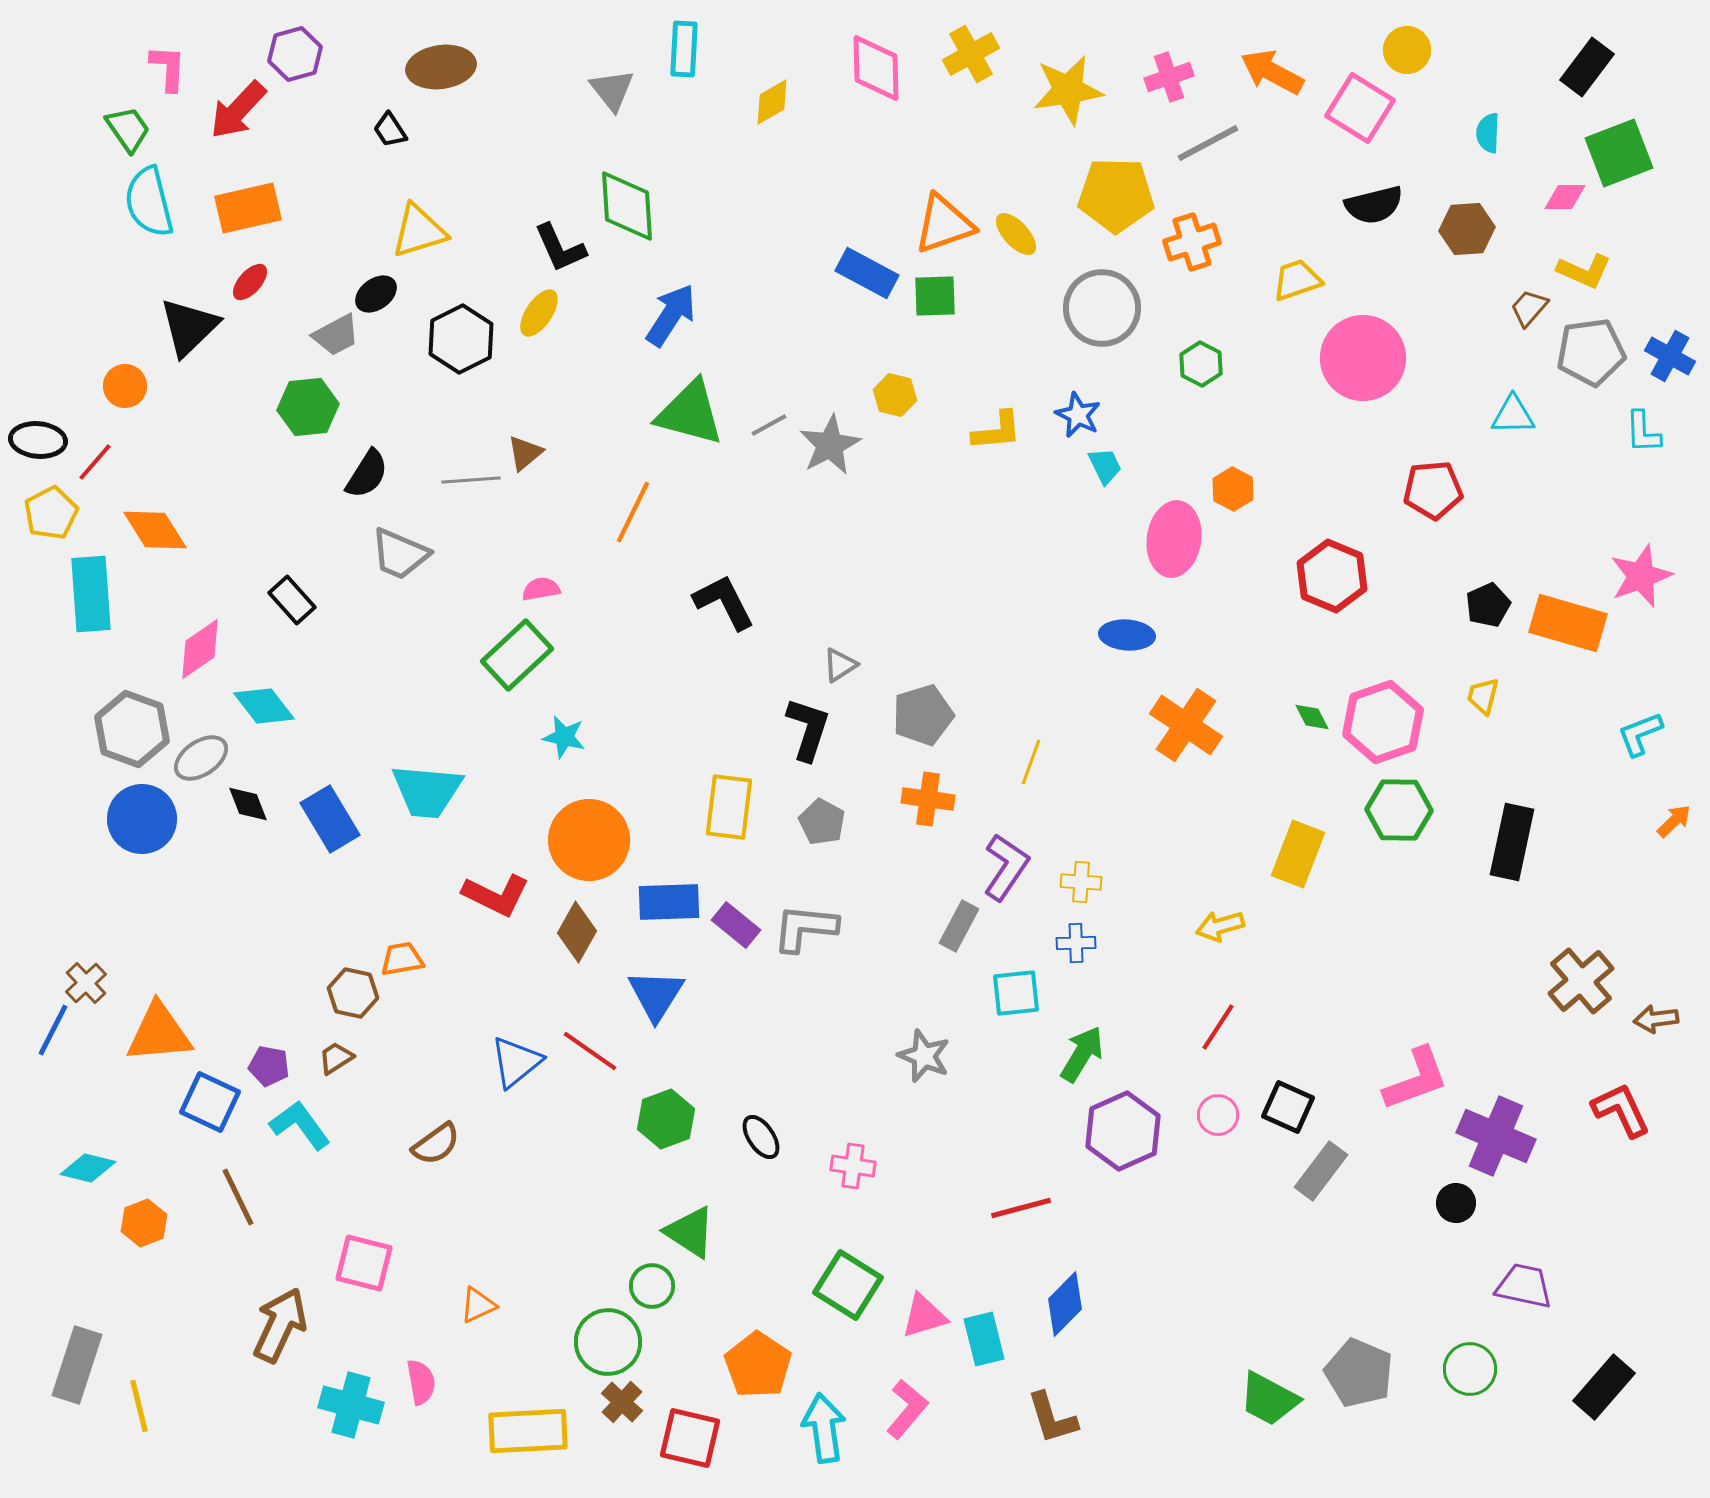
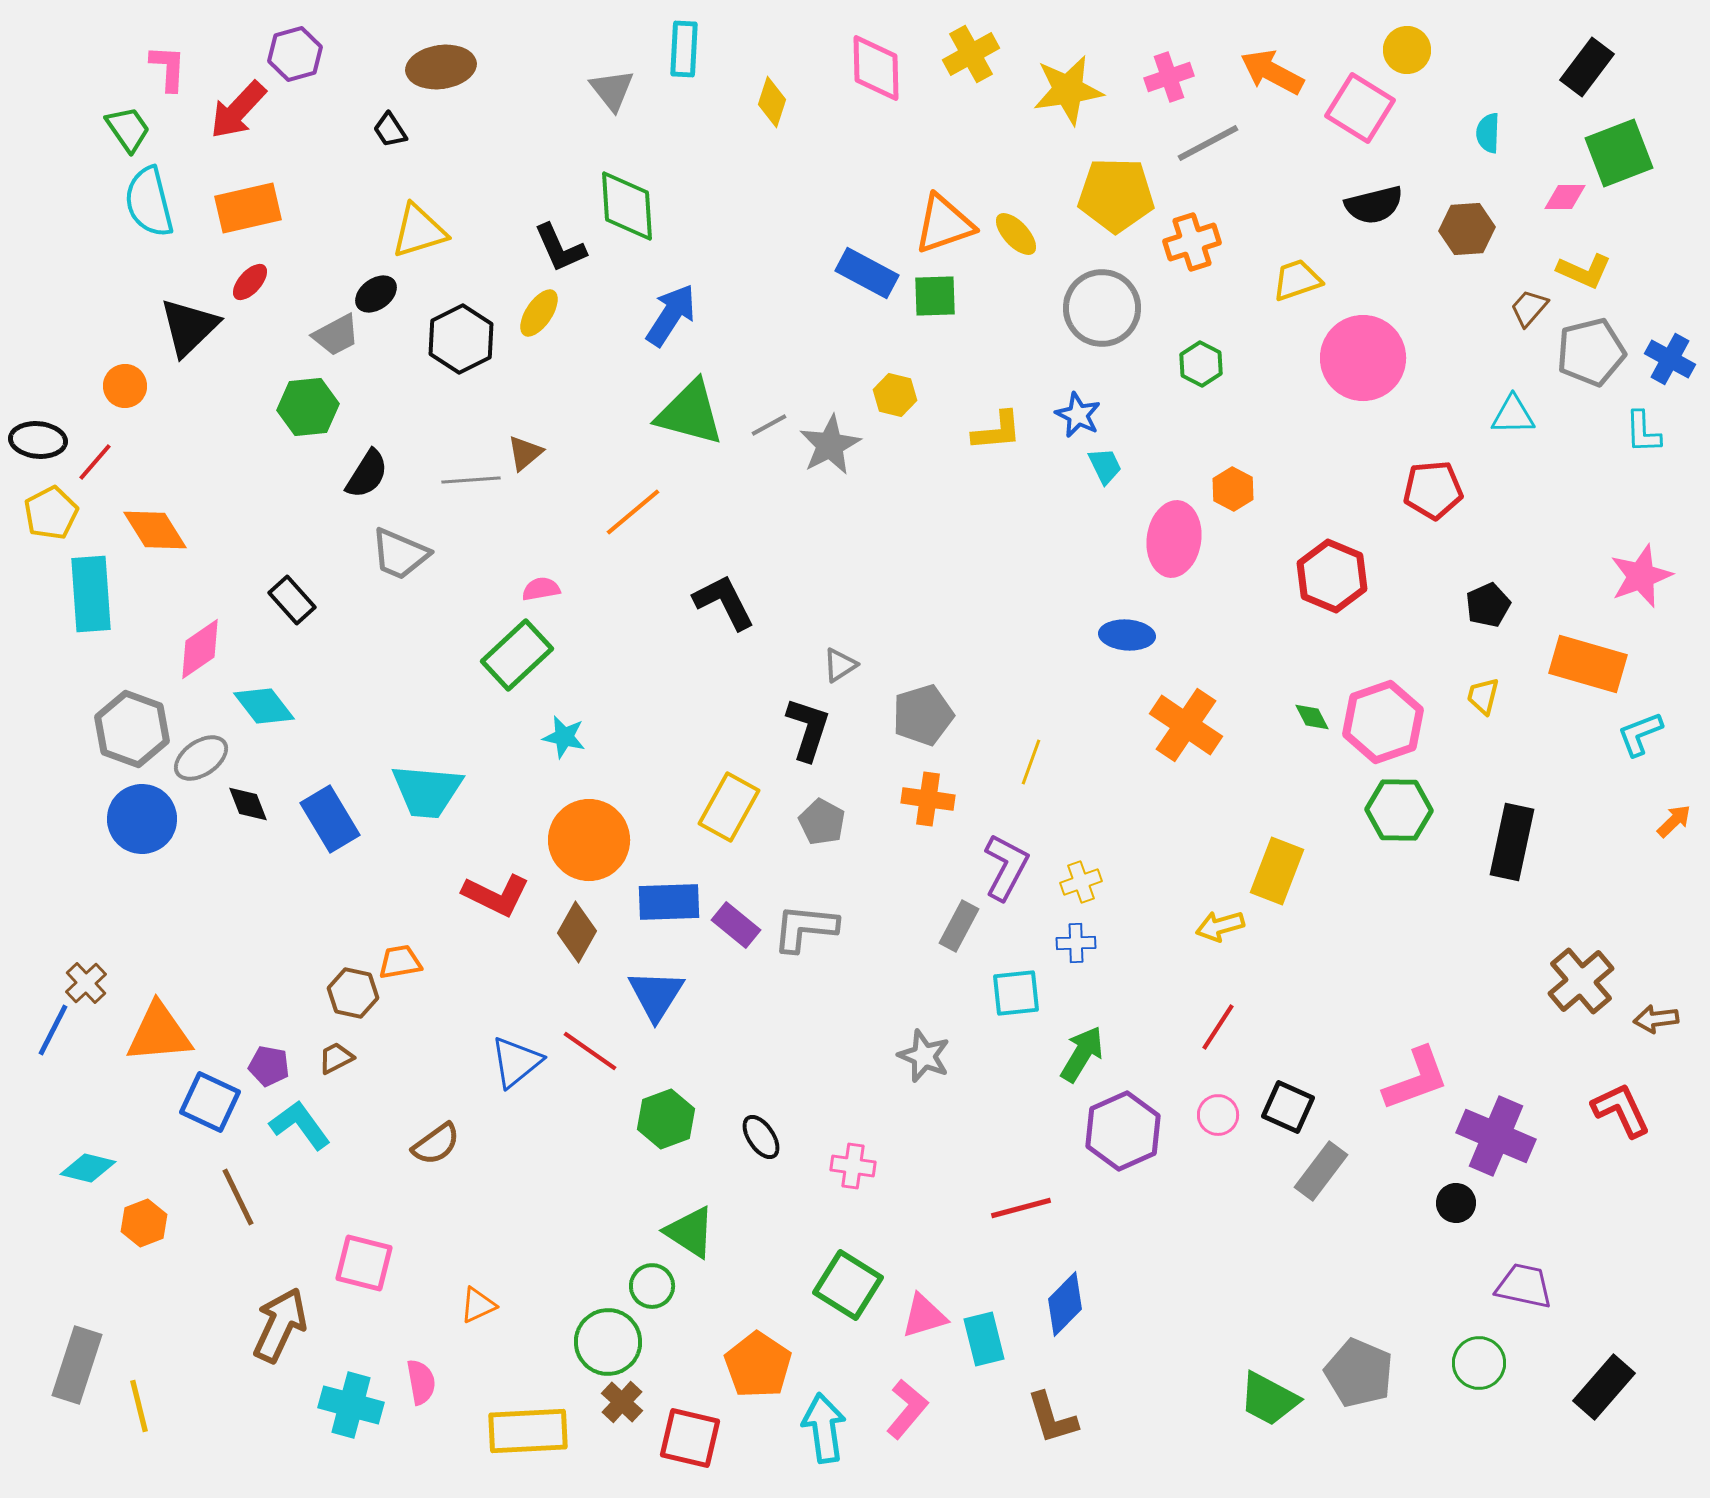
yellow diamond at (772, 102): rotated 42 degrees counterclockwise
gray pentagon at (1591, 352): rotated 6 degrees counterclockwise
blue cross at (1670, 356): moved 3 px down
orange line at (633, 512): rotated 24 degrees clockwise
orange rectangle at (1568, 623): moved 20 px right, 41 px down
yellow rectangle at (729, 807): rotated 22 degrees clockwise
yellow rectangle at (1298, 854): moved 21 px left, 17 px down
purple L-shape at (1006, 867): rotated 6 degrees counterclockwise
yellow cross at (1081, 882): rotated 24 degrees counterclockwise
orange trapezoid at (402, 959): moved 2 px left, 3 px down
brown trapezoid at (336, 1058): rotated 6 degrees clockwise
green circle at (1470, 1369): moved 9 px right, 6 px up
